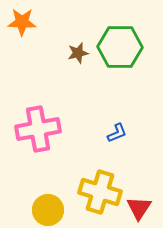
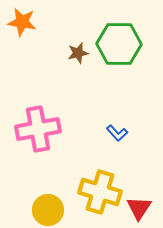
orange star: rotated 8 degrees clockwise
green hexagon: moved 1 px left, 3 px up
blue L-shape: rotated 70 degrees clockwise
